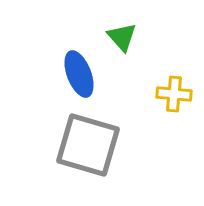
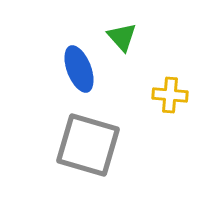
blue ellipse: moved 5 px up
yellow cross: moved 4 px left, 1 px down
